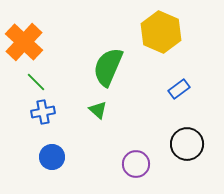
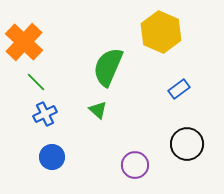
blue cross: moved 2 px right, 2 px down; rotated 15 degrees counterclockwise
purple circle: moved 1 px left, 1 px down
